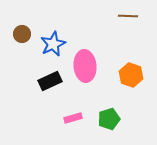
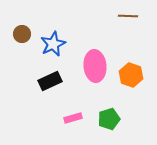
pink ellipse: moved 10 px right
